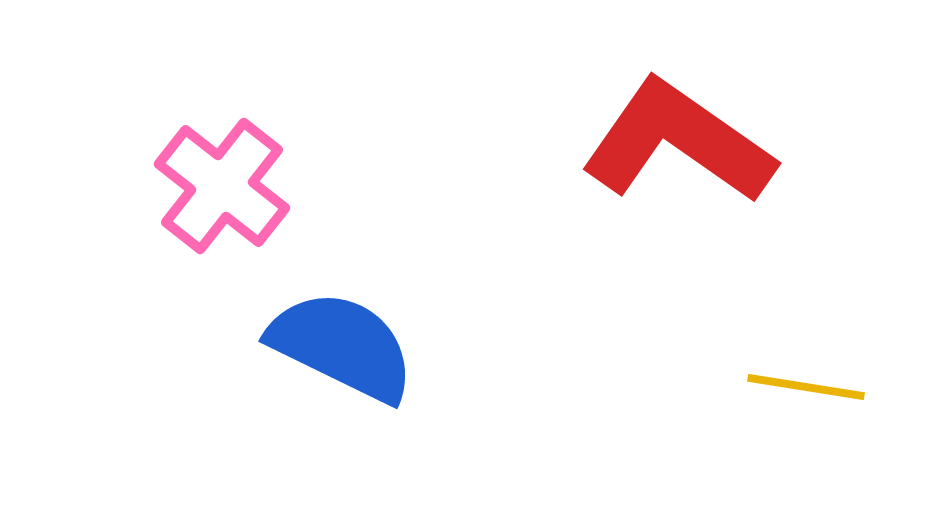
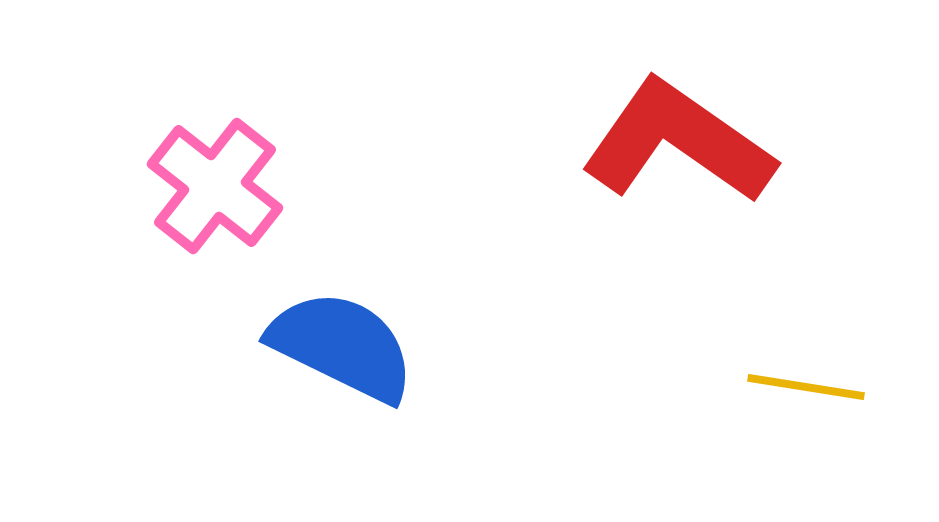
pink cross: moved 7 px left
